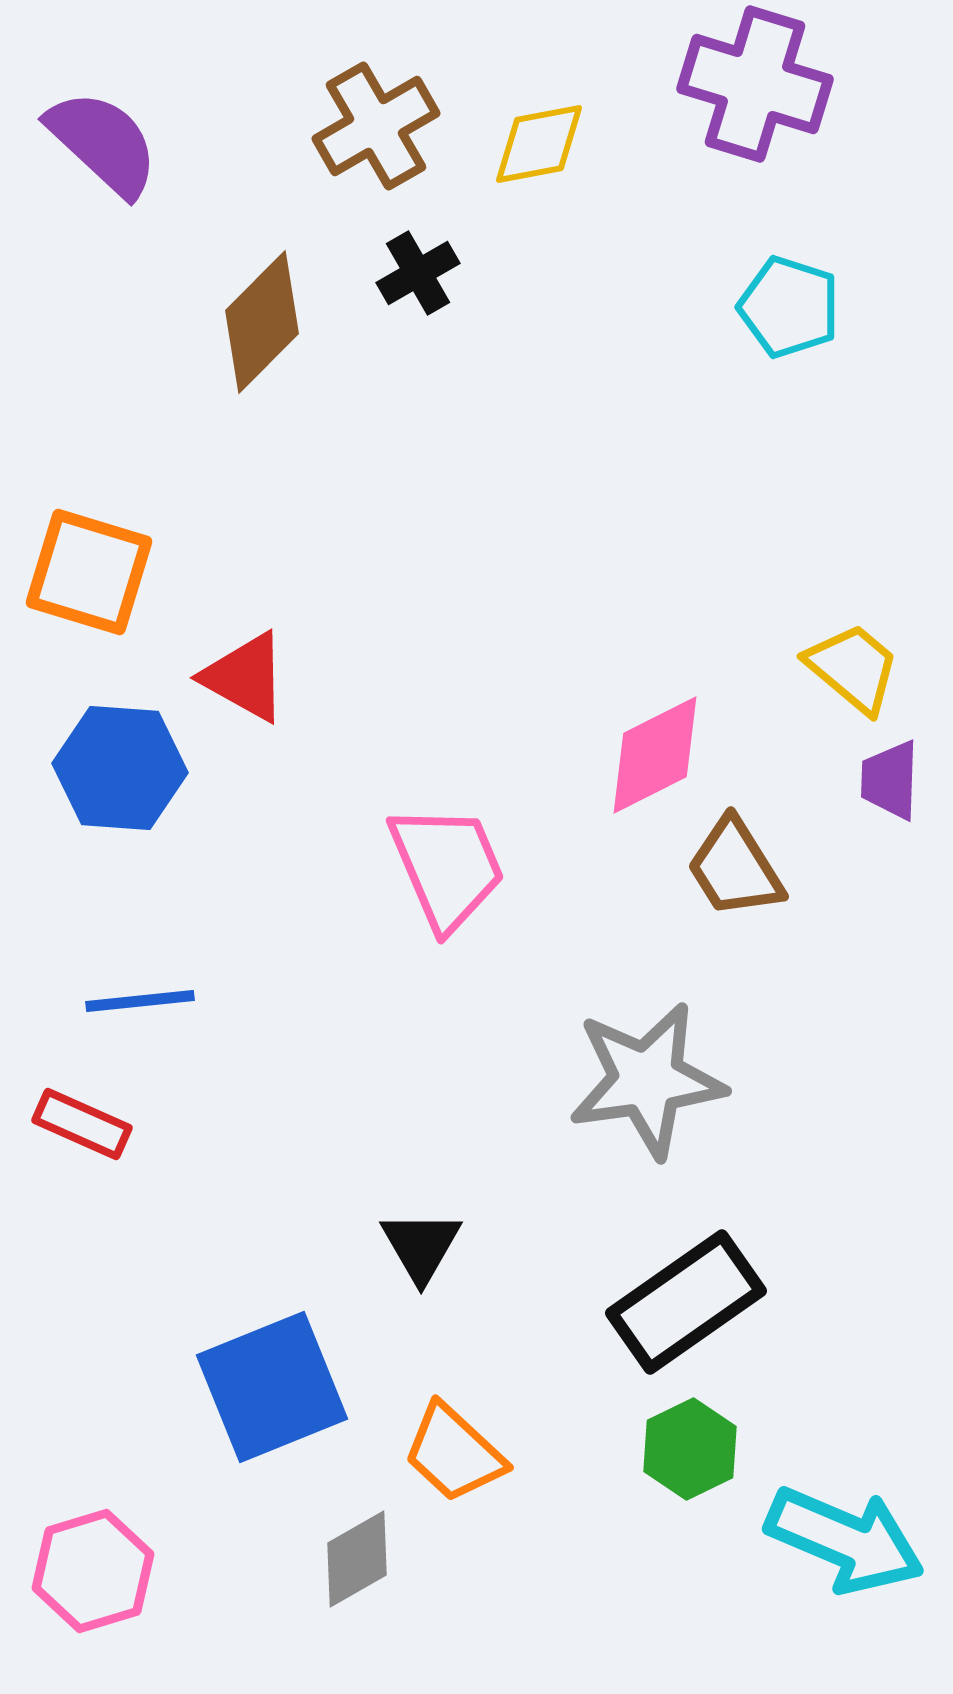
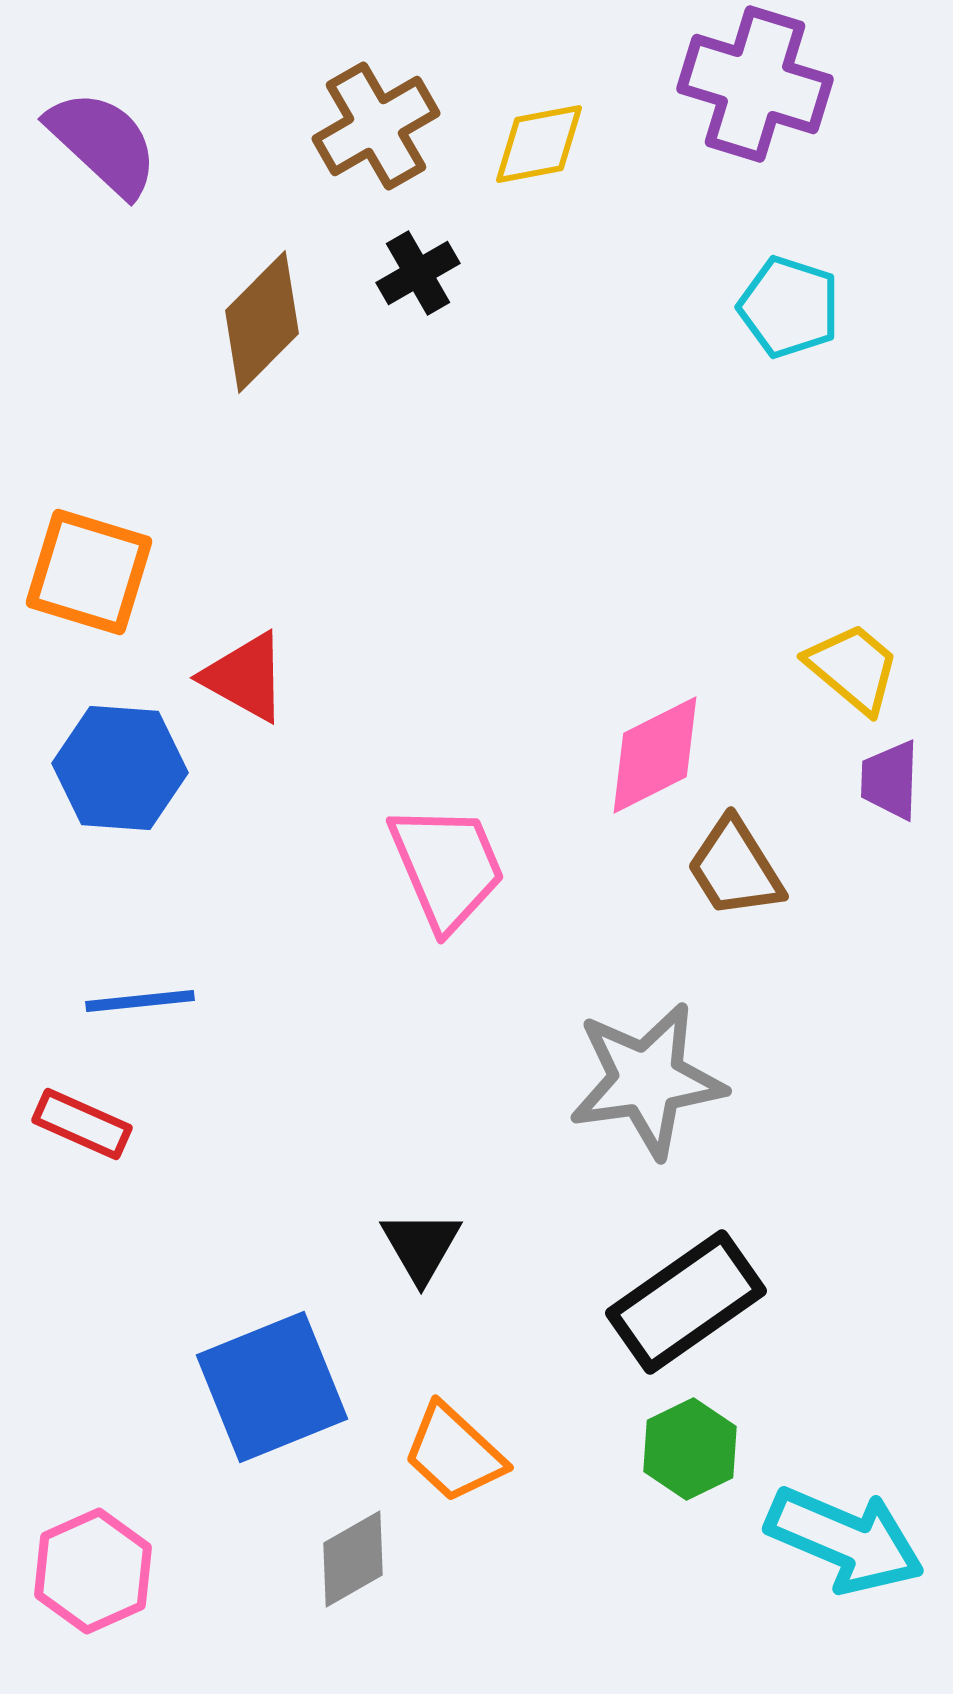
gray diamond: moved 4 px left
pink hexagon: rotated 7 degrees counterclockwise
